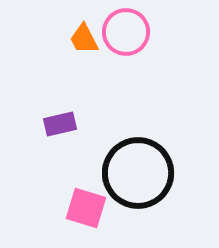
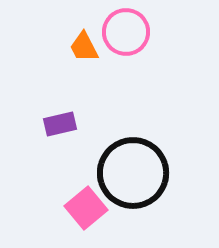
orange trapezoid: moved 8 px down
black circle: moved 5 px left
pink square: rotated 33 degrees clockwise
